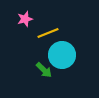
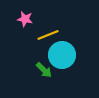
pink star: rotated 28 degrees clockwise
yellow line: moved 2 px down
